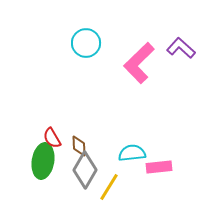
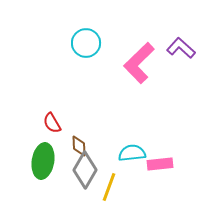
red semicircle: moved 15 px up
pink rectangle: moved 1 px right, 3 px up
yellow line: rotated 12 degrees counterclockwise
